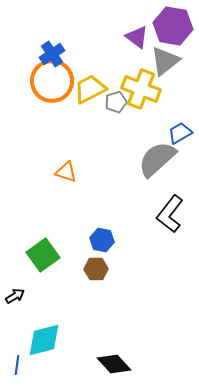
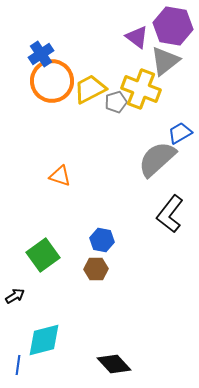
blue cross: moved 11 px left
orange triangle: moved 6 px left, 4 px down
blue line: moved 1 px right
